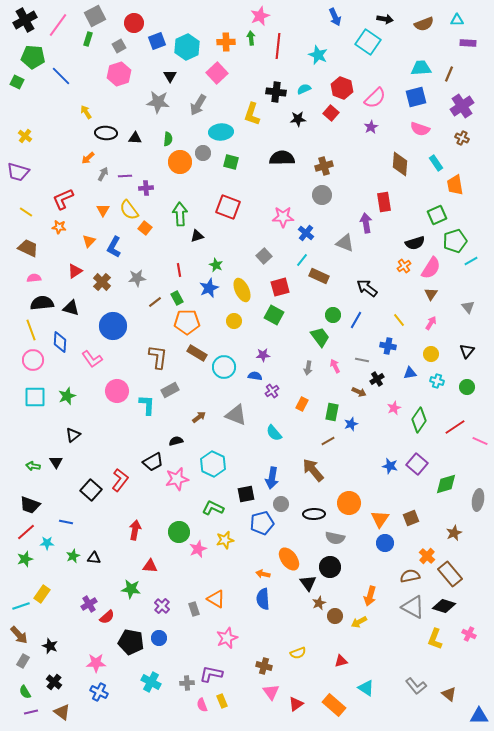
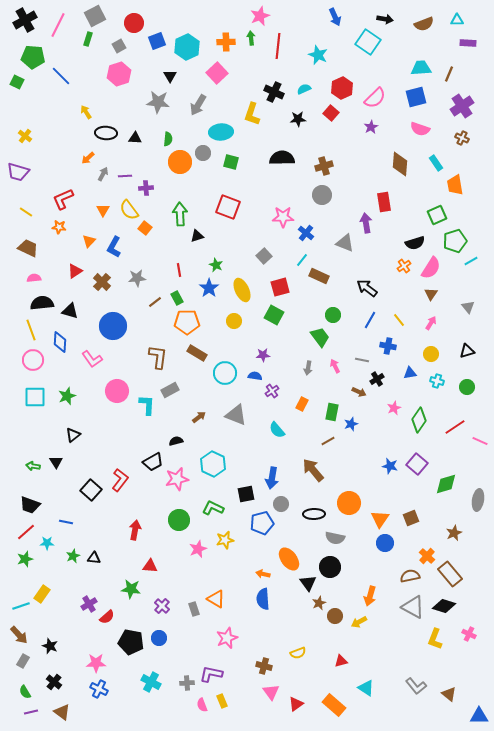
pink line at (58, 25): rotated 10 degrees counterclockwise
red hexagon at (342, 88): rotated 15 degrees clockwise
black cross at (276, 92): moved 2 px left; rotated 18 degrees clockwise
blue star at (209, 288): rotated 12 degrees counterclockwise
black triangle at (71, 308): moved 1 px left, 3 px down
blue line at (356, 320): moved 14 px right
black triangle at (467, 351): rotated 35 degrees clockwise
cyan circle at (224, 367): moved 1 px right, 6 px down
cyan semicircle at (274, 433): moved 3 px right, 3 px up
green circle at (179, 532): moved 12 px up
blue cross at (99, 692): moved 3 px up
